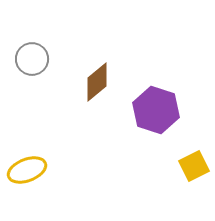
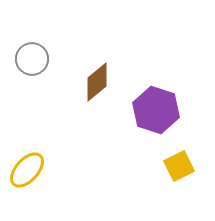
yellow square: moved 15 px left
yellow ellipse: rotated 27 degrees counterclockwise
